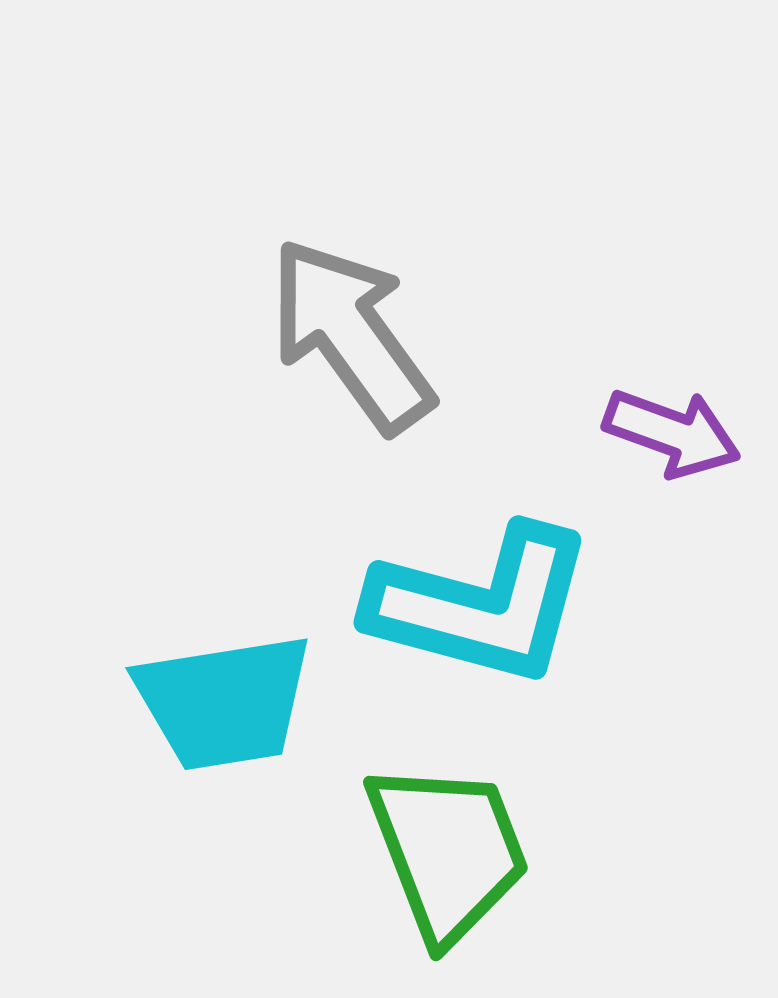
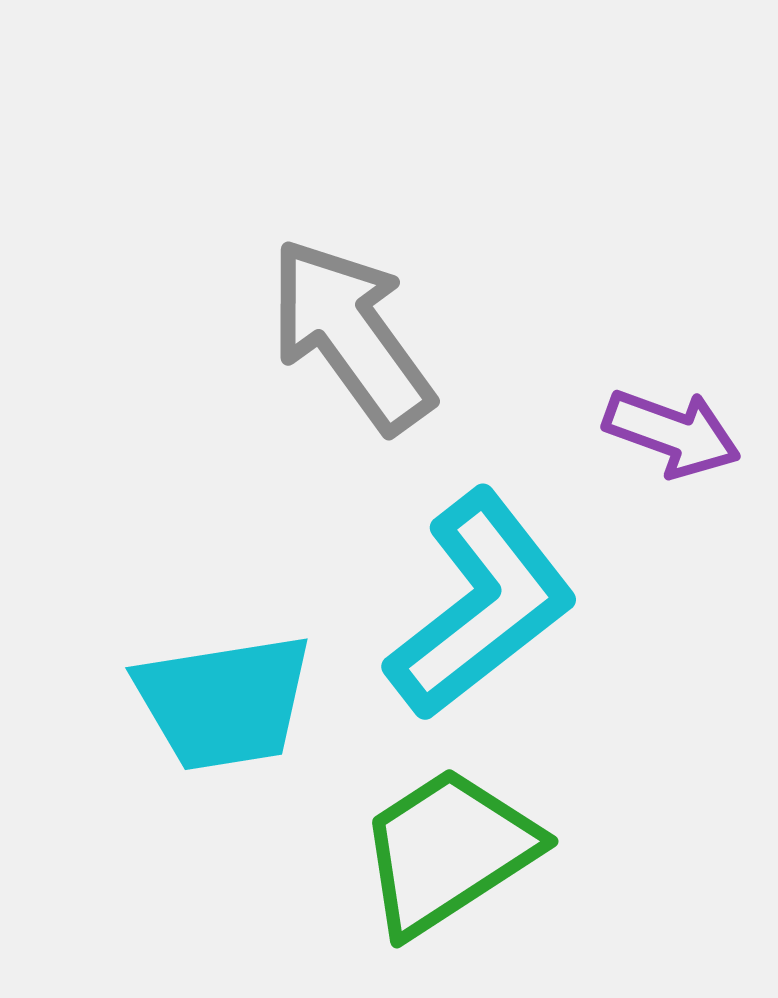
cyan L-shape: rotated 53 degrees counterclockwise
green trapezoid: rotated 102 degrees counterclockwise
